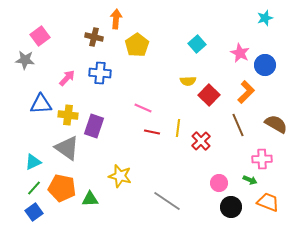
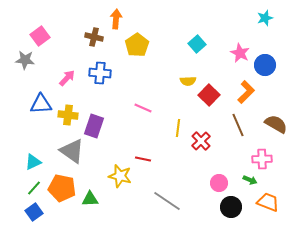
red line: moved 9 px left, 27 px down
gray triangle: moved 5 px right, 3 px down
